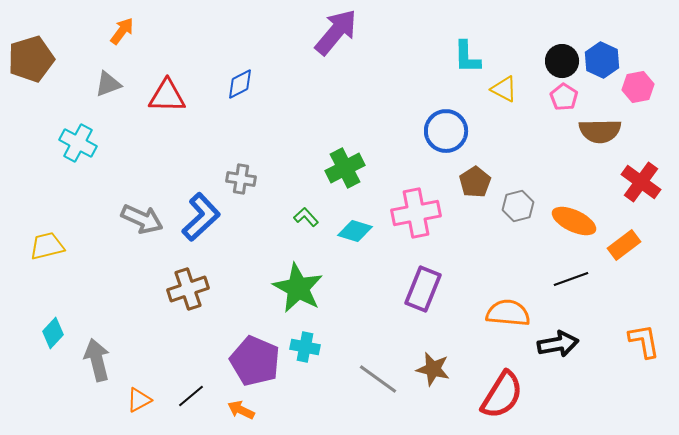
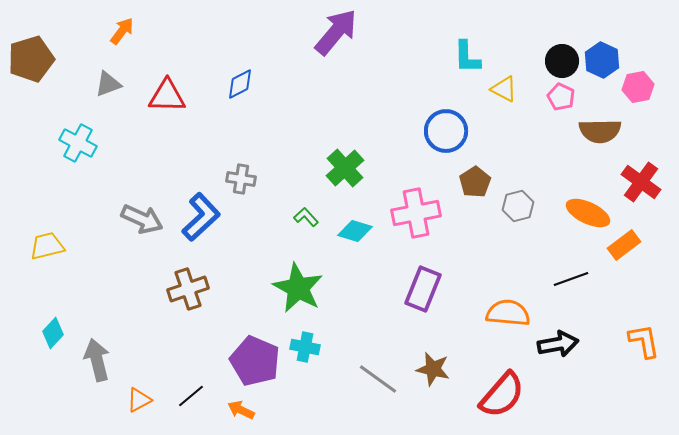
pink pentagon at (564, 97): moved 3 px left; rotated 8 degrees counterclockwise
green cross at (345, 168): rotated 15 degrees counterclockwise
orange ellipse at (574, 221): moved 14 px right, 8 px up
red semicircle at (502, 395): rotated 9 degrees clockwise
